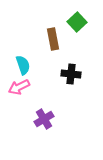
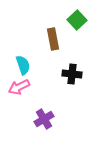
green square: moved 2 px up
black cross: moved 1 px right
